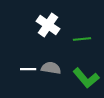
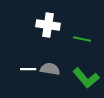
white cross: rotated 25 degrees counterclockwise
green line: rotated 18 degrees clockwise
gray semicircle: moved 1 px left, 1 px down
